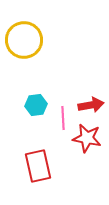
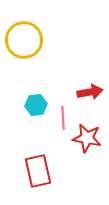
red arrow: moved 1 px left, 13 px up
red rectangle: moved 5 px down
